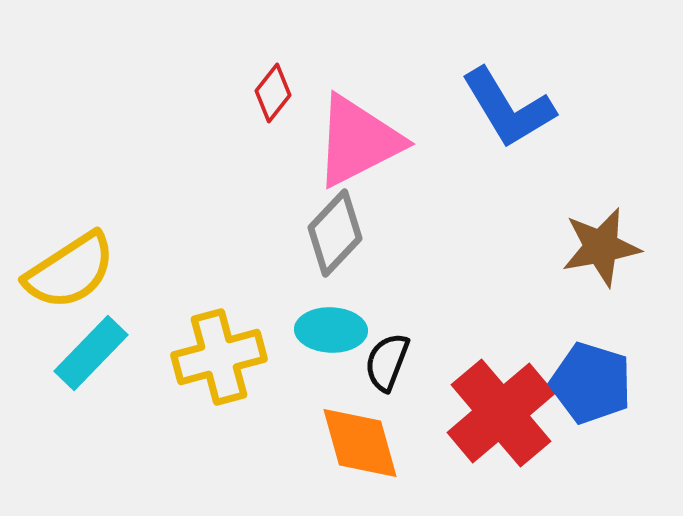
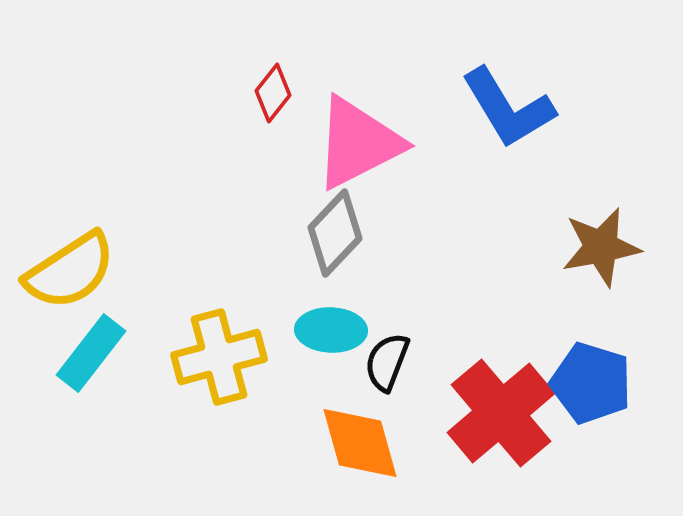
pink triangle: moved 2 px down
cyan rectangle: rotated 6 degrees counterclockwise
